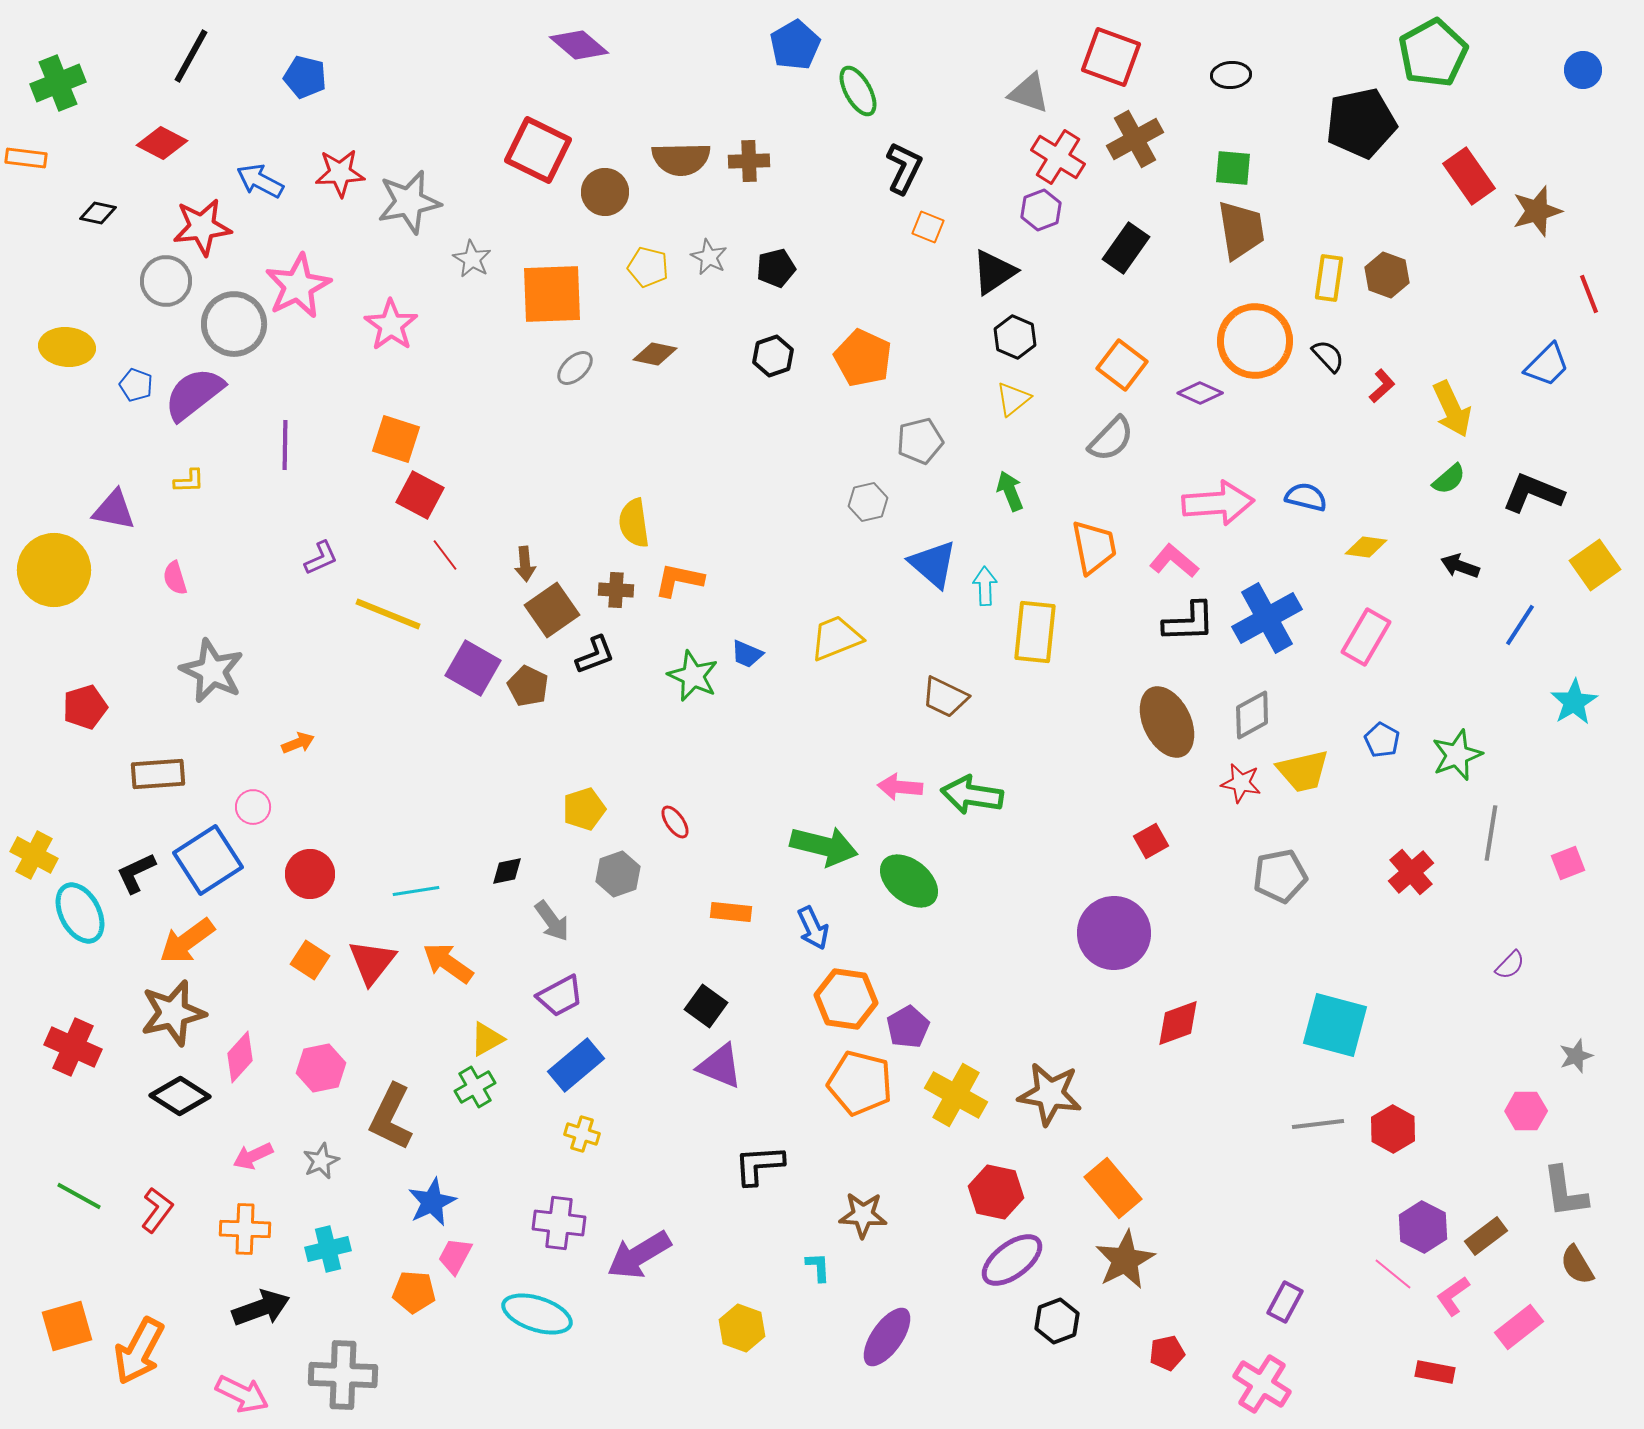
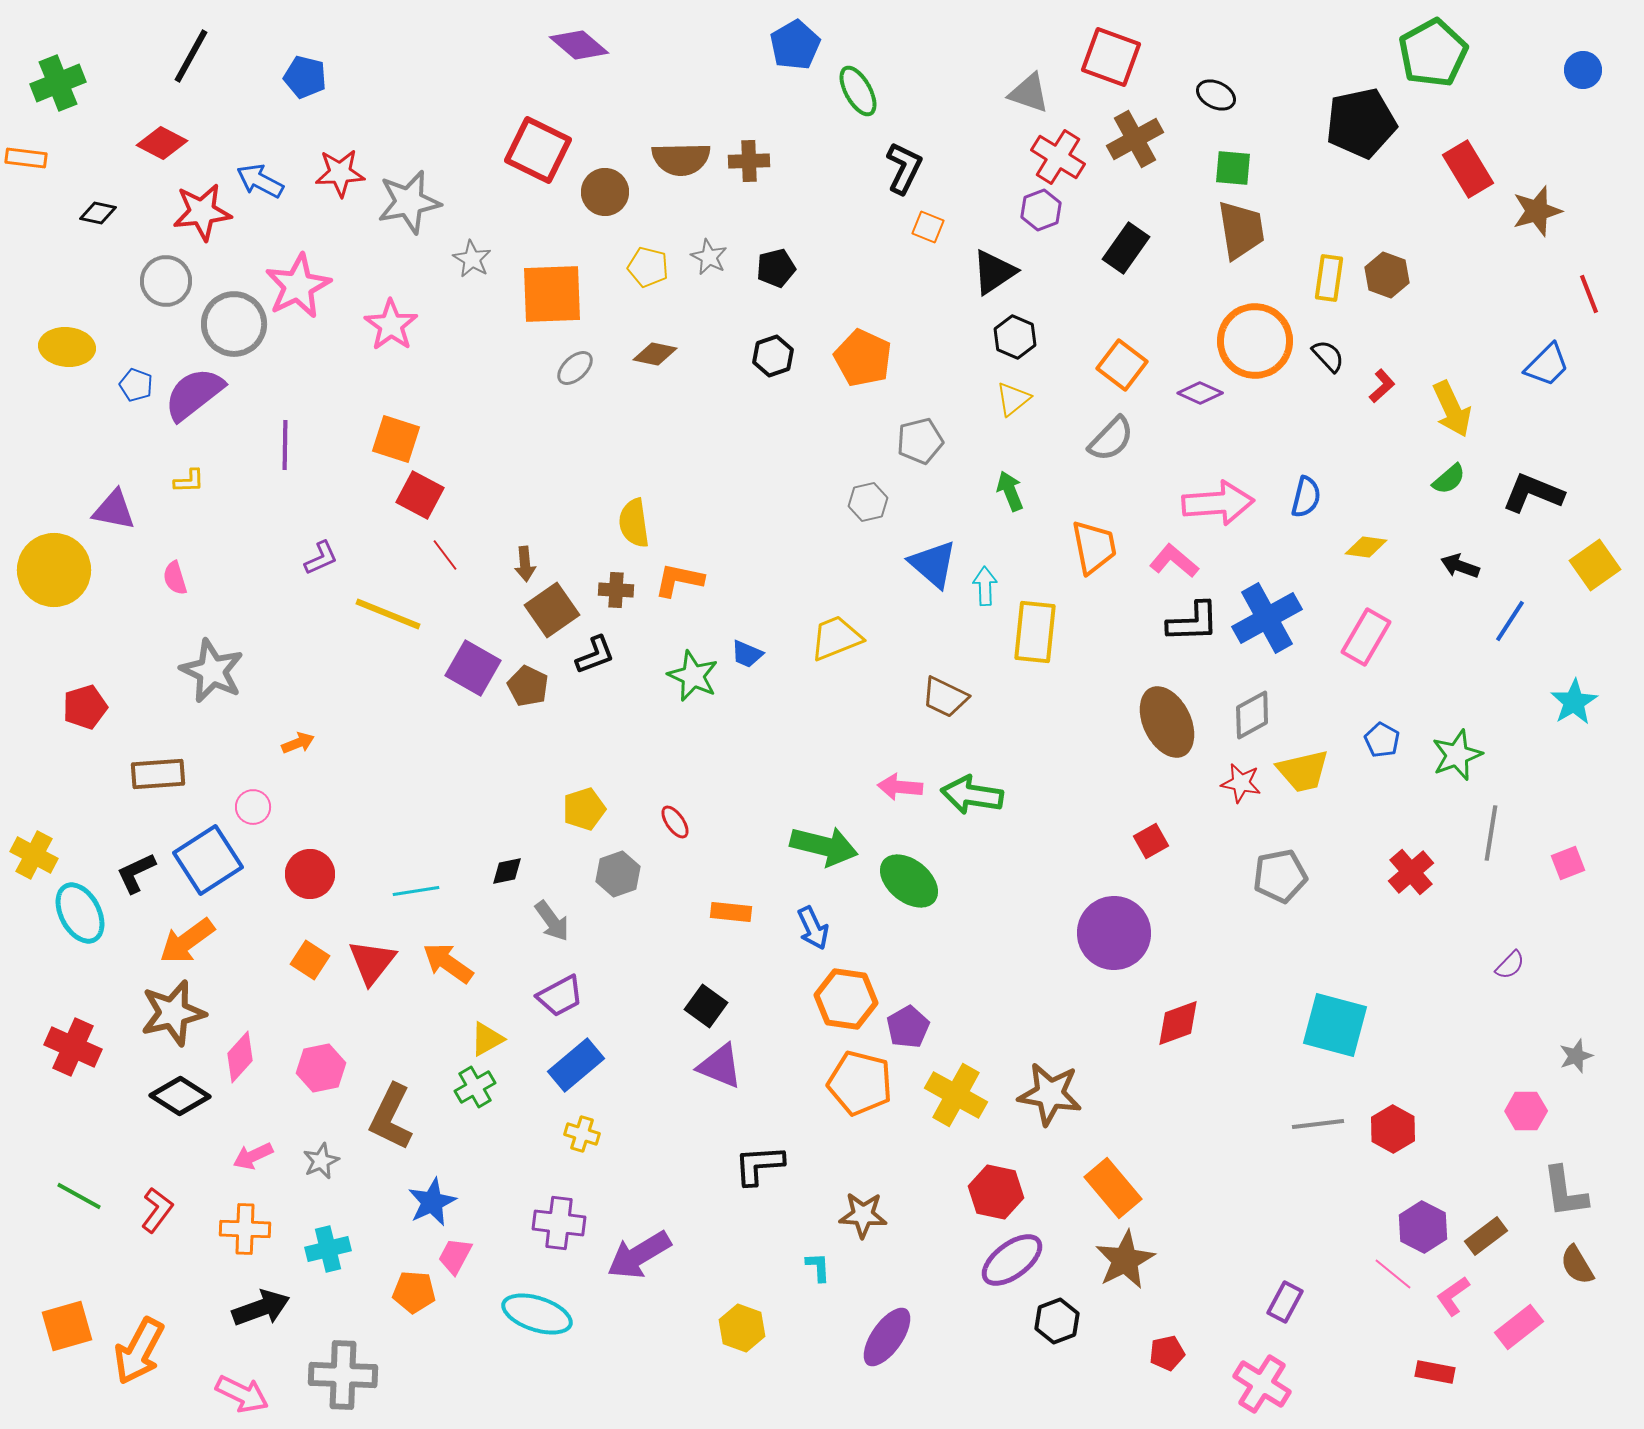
black ellipse at (1231, 75): moved 15 px left, 20 px down; rotated 30 degrees clockwise
red rectangle at (1469, 176): moved 1 px left, 7 px up; rotated 4 degrees clockwise
red star at (202, 227): moved 15 px up
blue semicircle at (1306, 497): rotated 90 degrees clockwise
black L-shape at (1189, 622): moved 4 px right
blue line at (1520, 625): moved 10 px left, 4 px up
